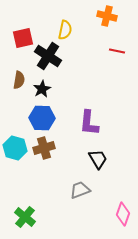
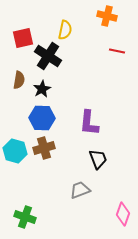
cyan hexagon: moved 3 px down
black trapezoid: rotated 10 degrees clockwise
green cross: rotated 20 degrees counterclockwise
